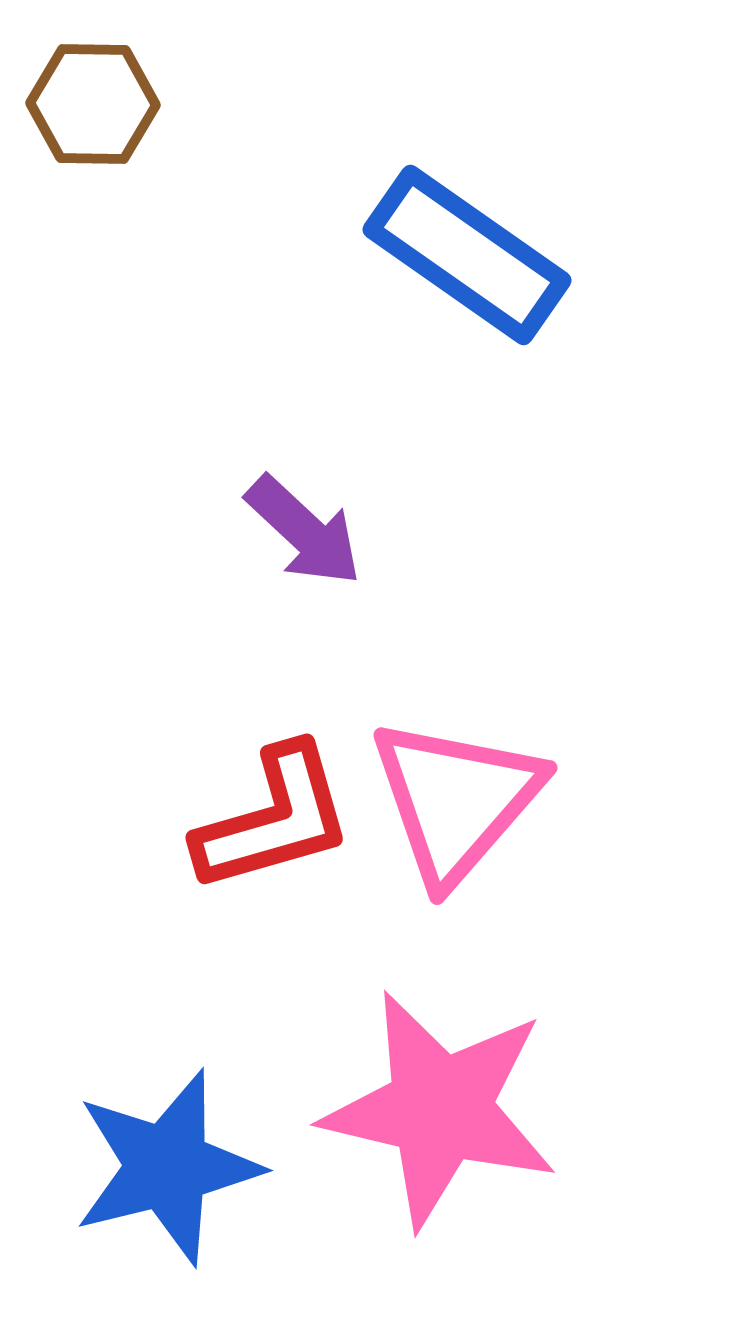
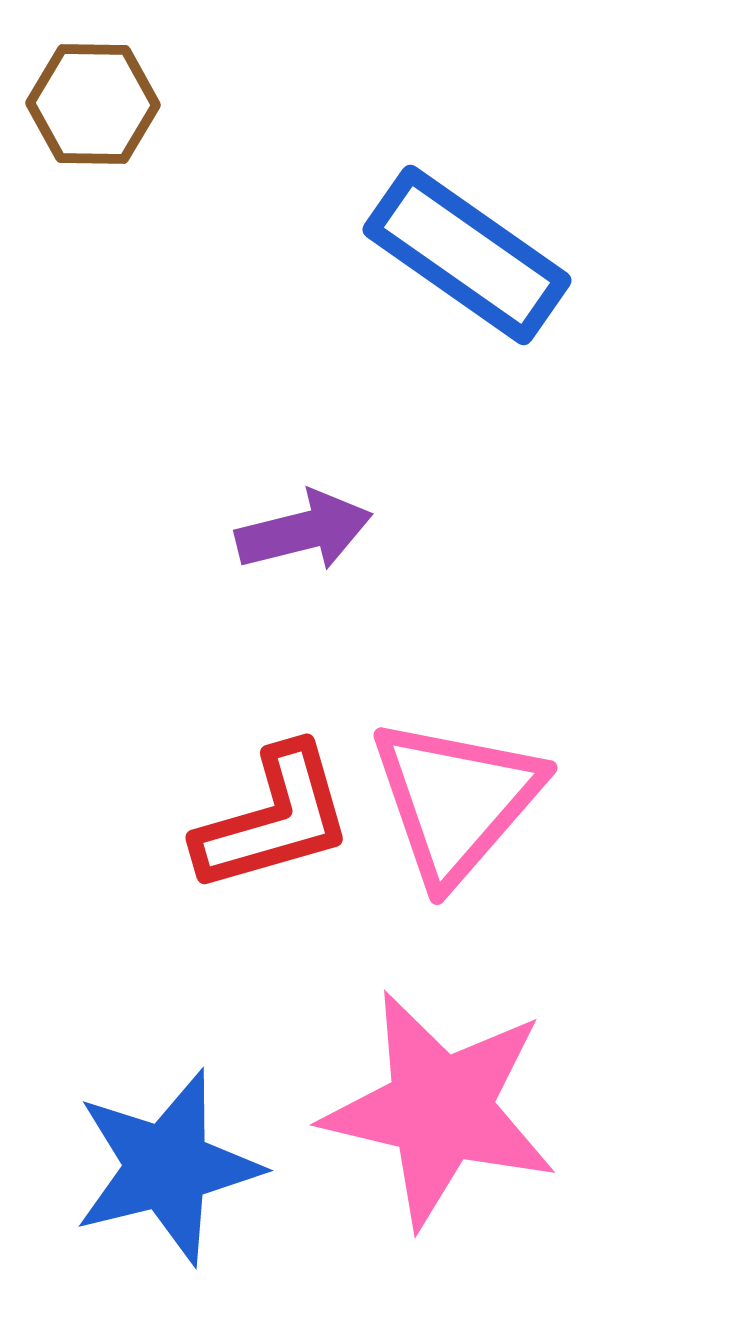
purple arrow: rotated 57 degrees counterclockwise
